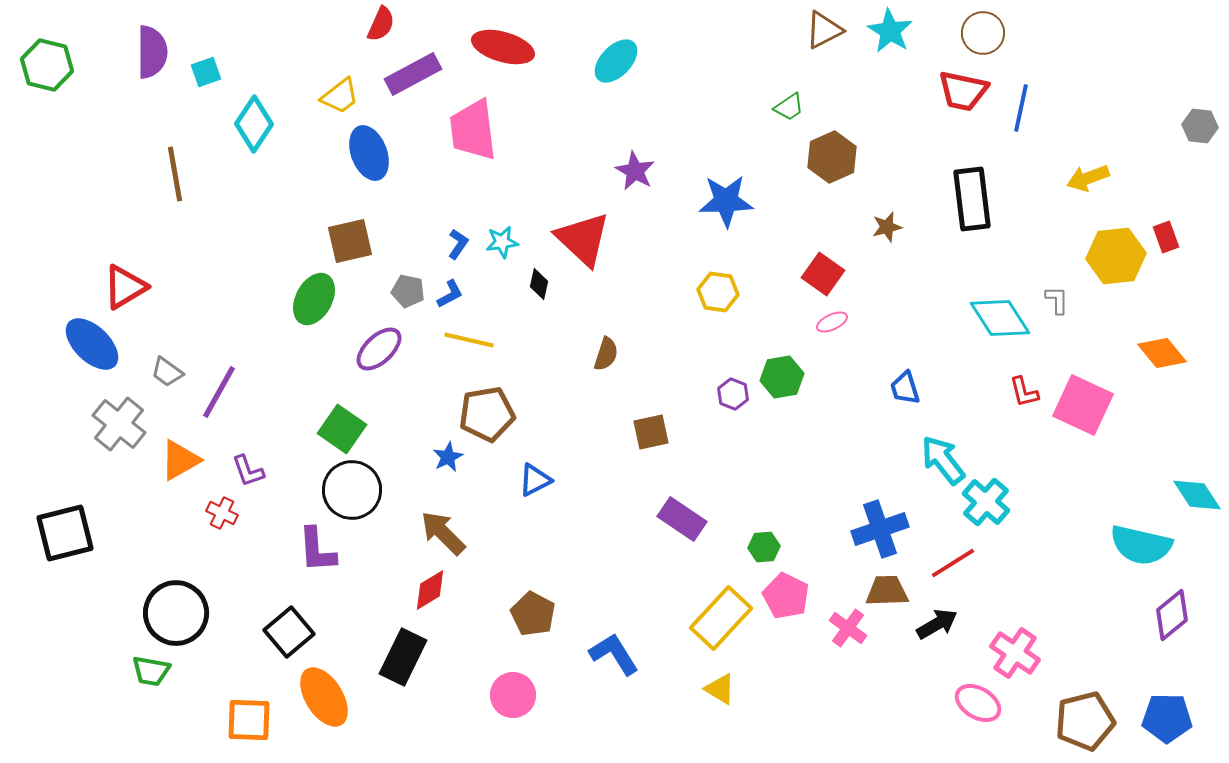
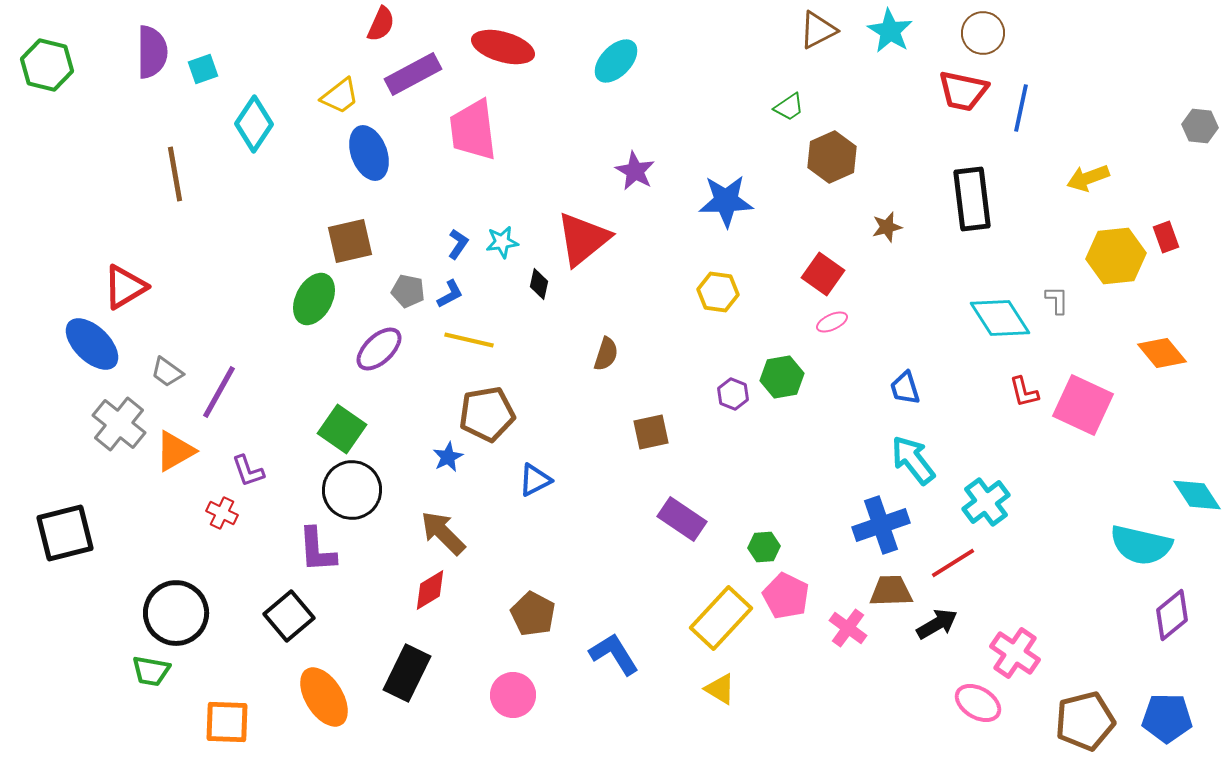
brown triangle at (824, 30): moved 6 px left
cyan square at (206, 72): moved 3 px left, 3 px up
red triangle at (583, 239): rotated 38 degrees clockwise
orange triangle at (180, 460): moved 5 px left, 9 px up
cyan arrow at (943, 460): moved 30 px left
cyan cross at (986, 502): rotated 12 degrees clockwise
blue cross at (880, 529): moved 1 px right, 4 px up
brown trapezoid at (887, 591): moved 4 px right
black square at (289, 632): moved 16 px up
black rectangle at (403, 657): moved 4 px right, 16 px down
orange square at (249, 720): moved 22 px left, 2 px down
